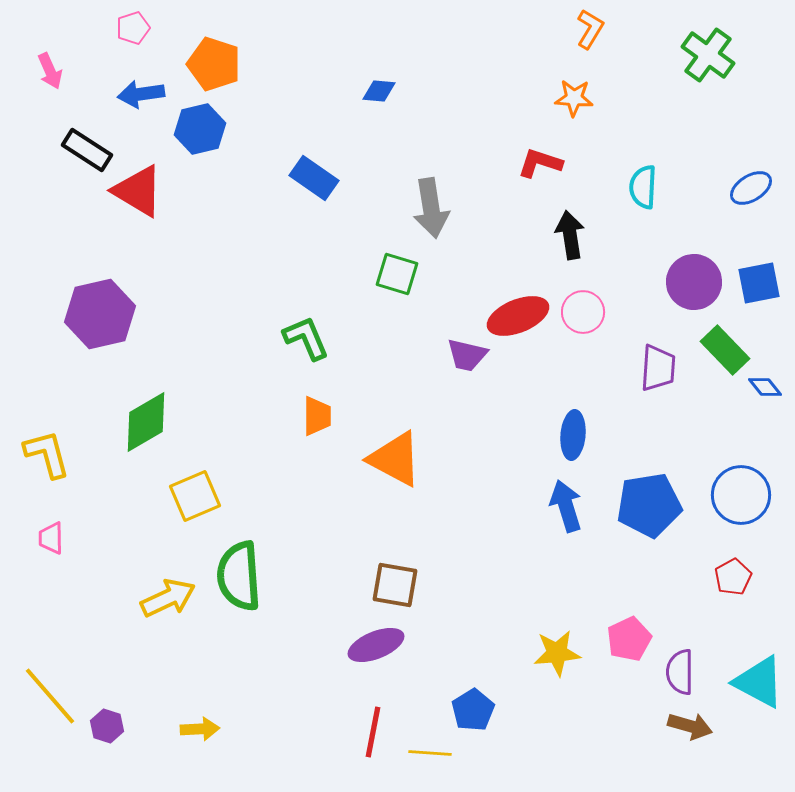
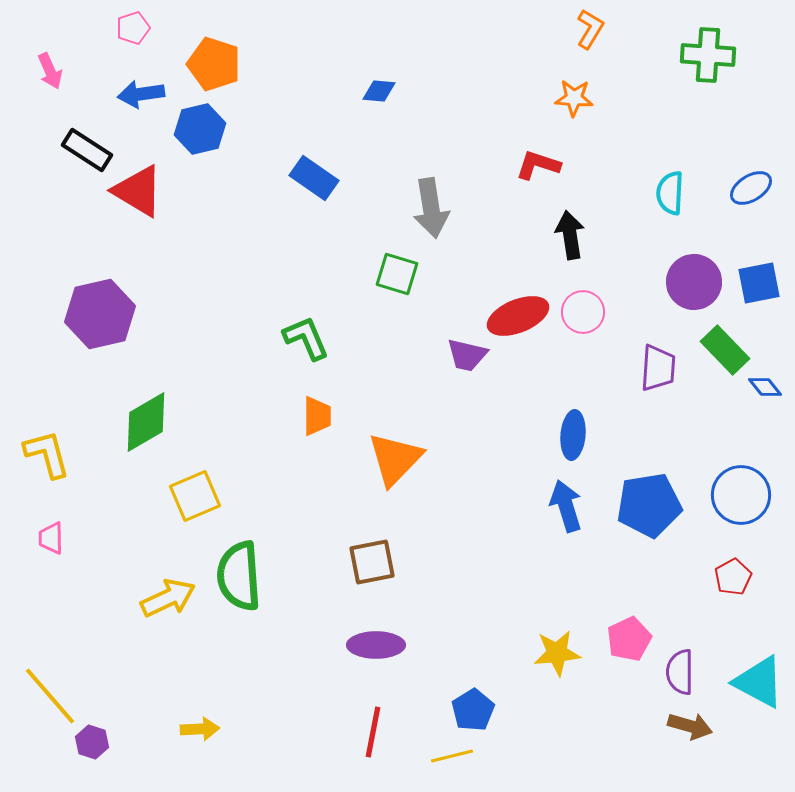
green cross at (708, 55): rotated 32 degrees counterclockwise
red L-shape at (540, 163): moved 2 px left, 2 px down
cyan semicircle at (643, 187): moved 27 px right, 6 px down
orange triangle at (395, 459): rotated 46 degrees clockwise
brown square at (395, 585): moved 23 px left, 23 px up; rotated 21 degrees counterclockwise
purple ellipse at (376, 645): rotated 22 degrees clockwise
purple hexagon at (107, 726): moved 15 px left, 16 px down
yellow line at (430, 753): moved 22 px right, 3 px down; rotated 18 degrees counterclockwise
